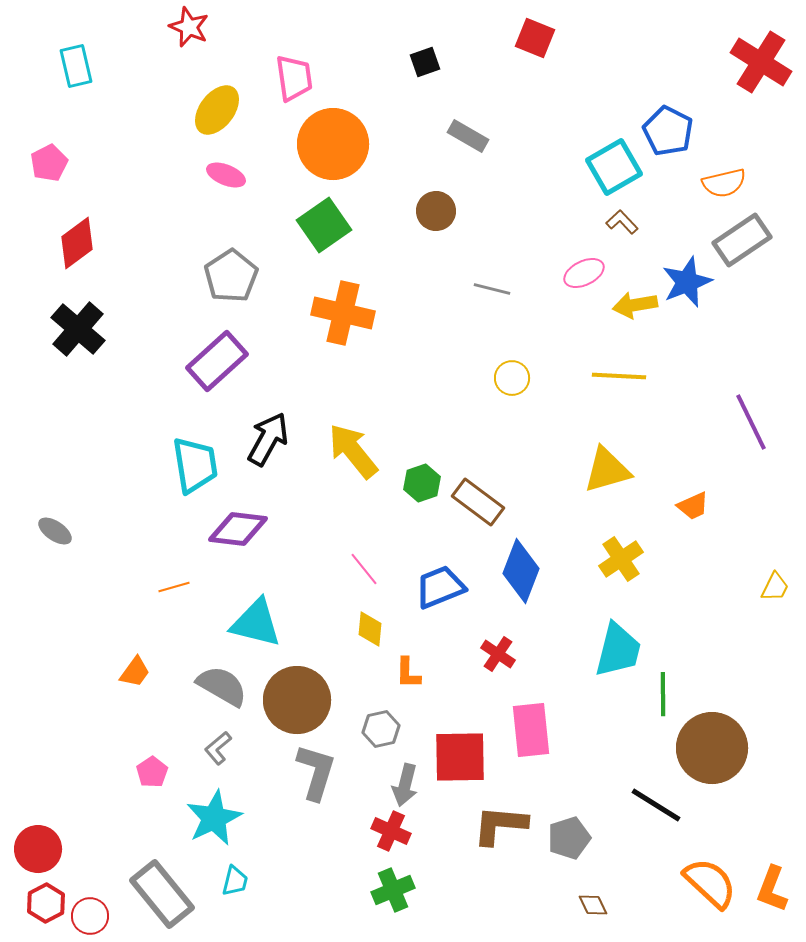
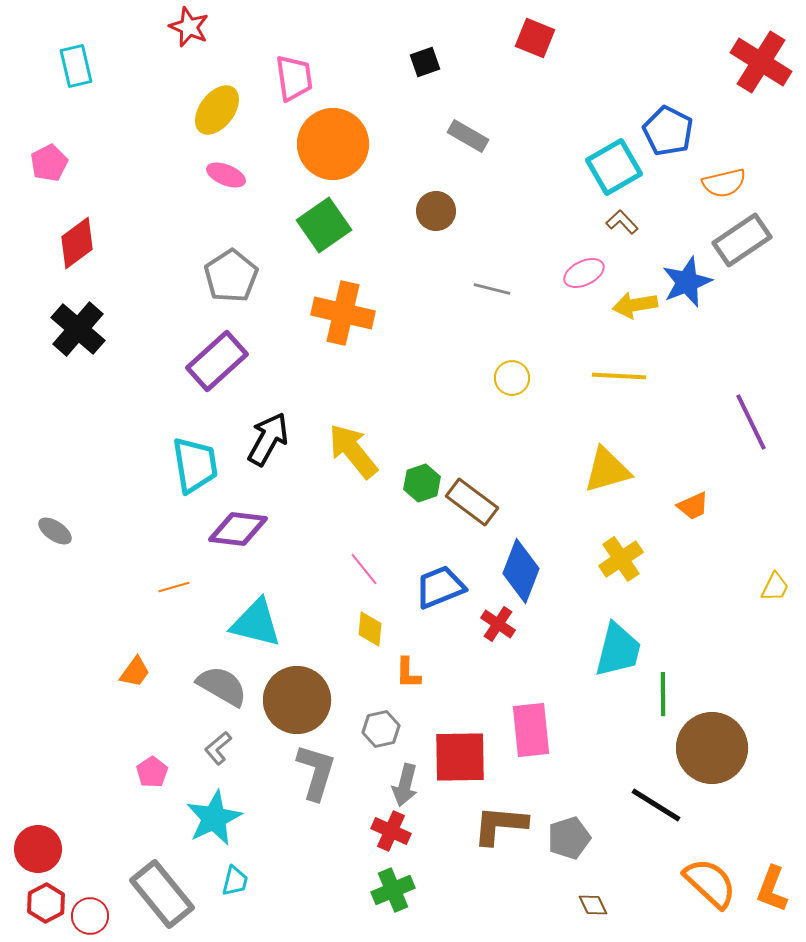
brown rectangle at (478, 502): moved 6 px left
red cross at (498, 654): moved 30 px up
